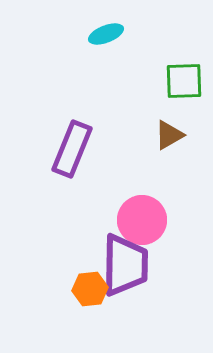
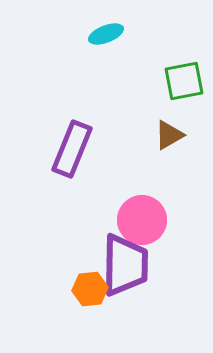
green square: rotated 9 degrees counterclockwise
